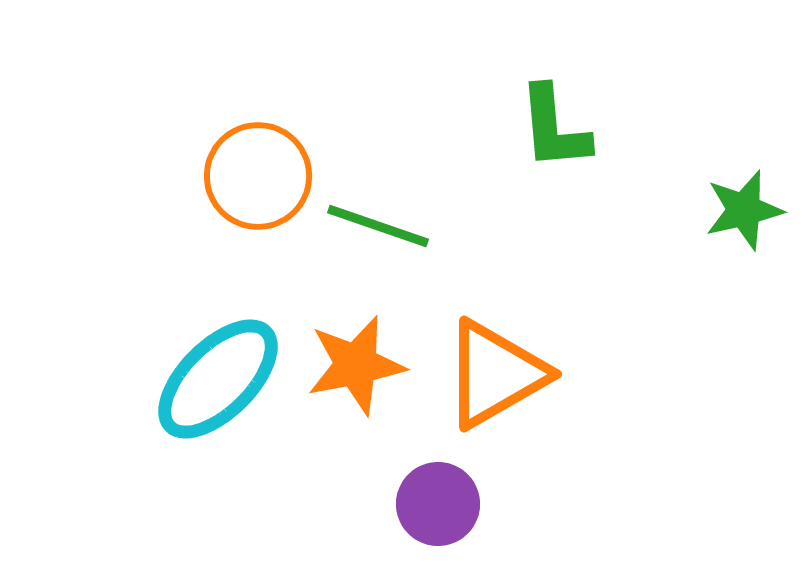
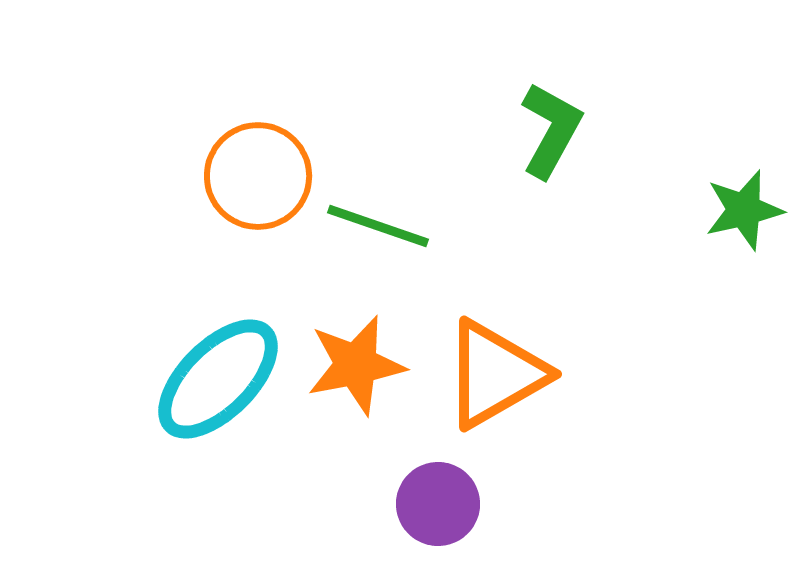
green L-shape: moved 3 px left, 2 px down; rotated 146 degrees counterclockwise
